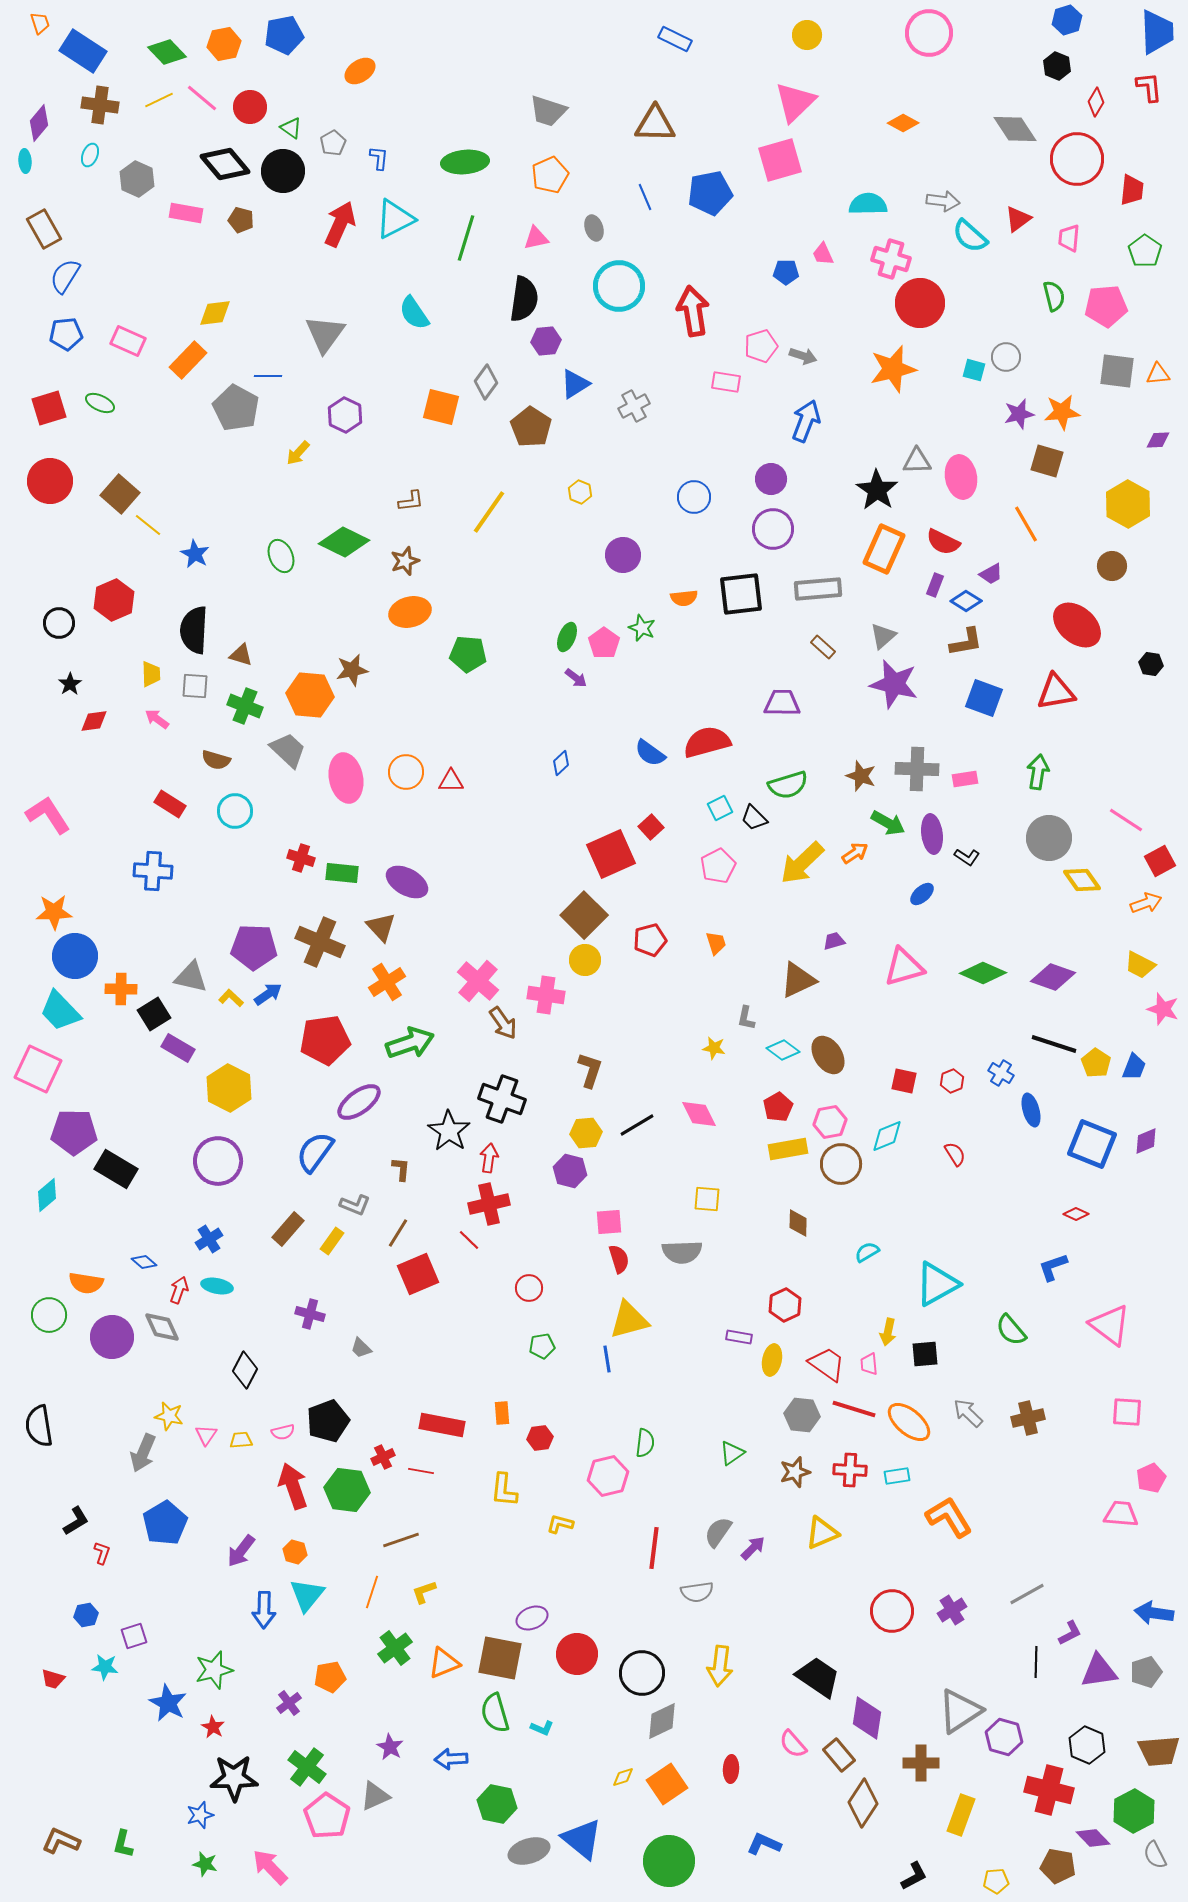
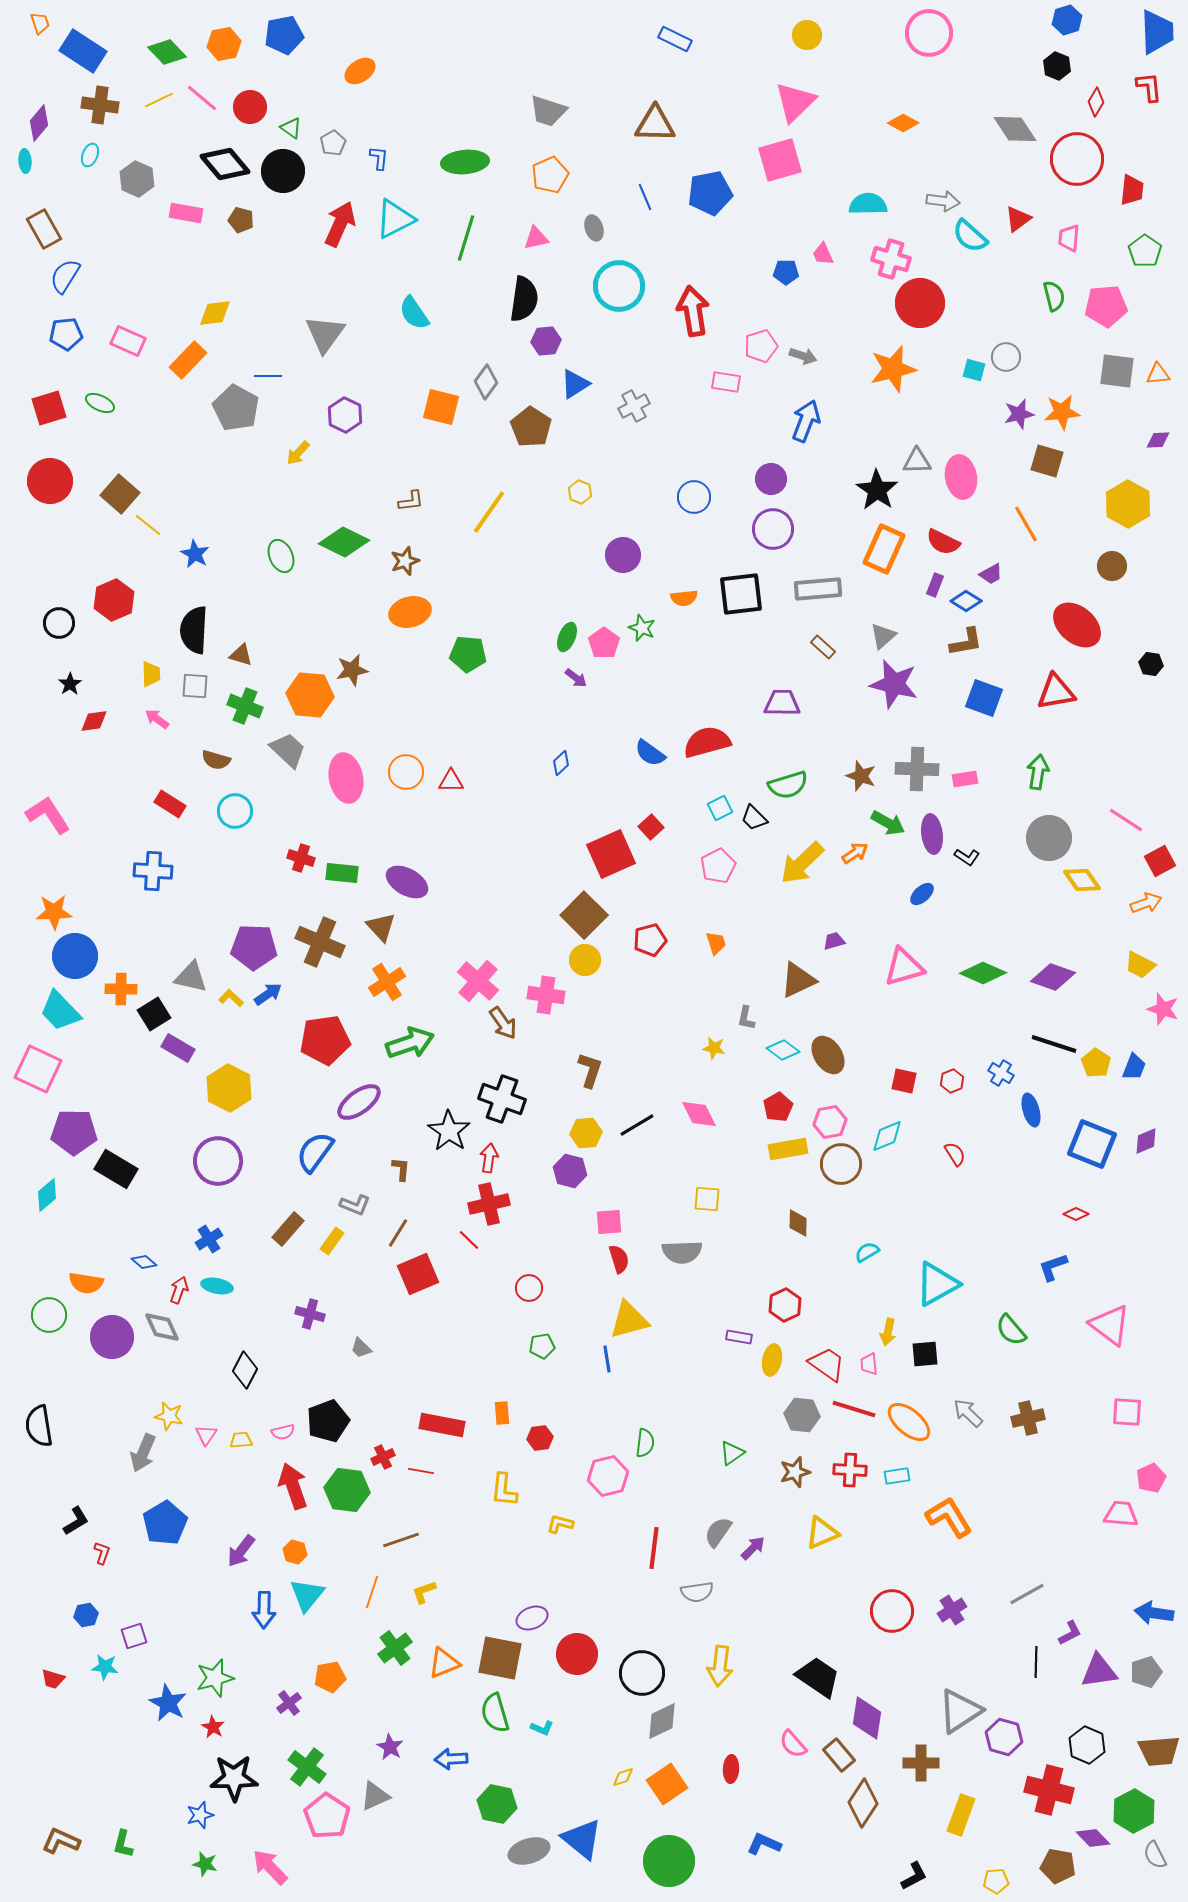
green star at (214, 1670): moved 1 px right, 8 px down
